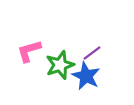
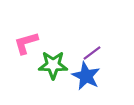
pink L-shape: moved 3 px left, 8 px up
green star: moved 7 px left; rotated 20 degrees clockwise
